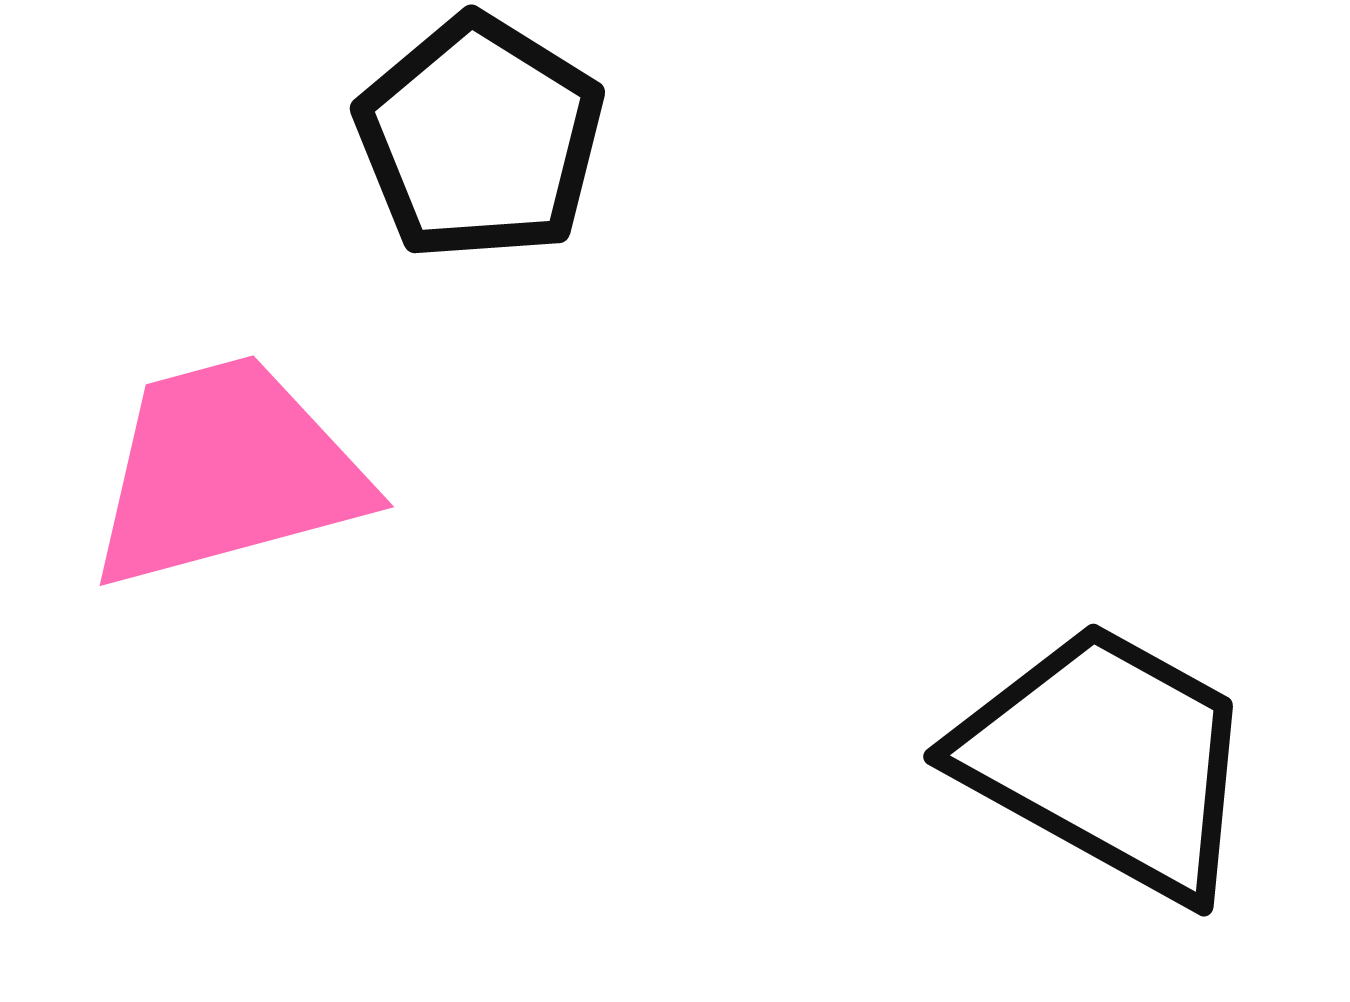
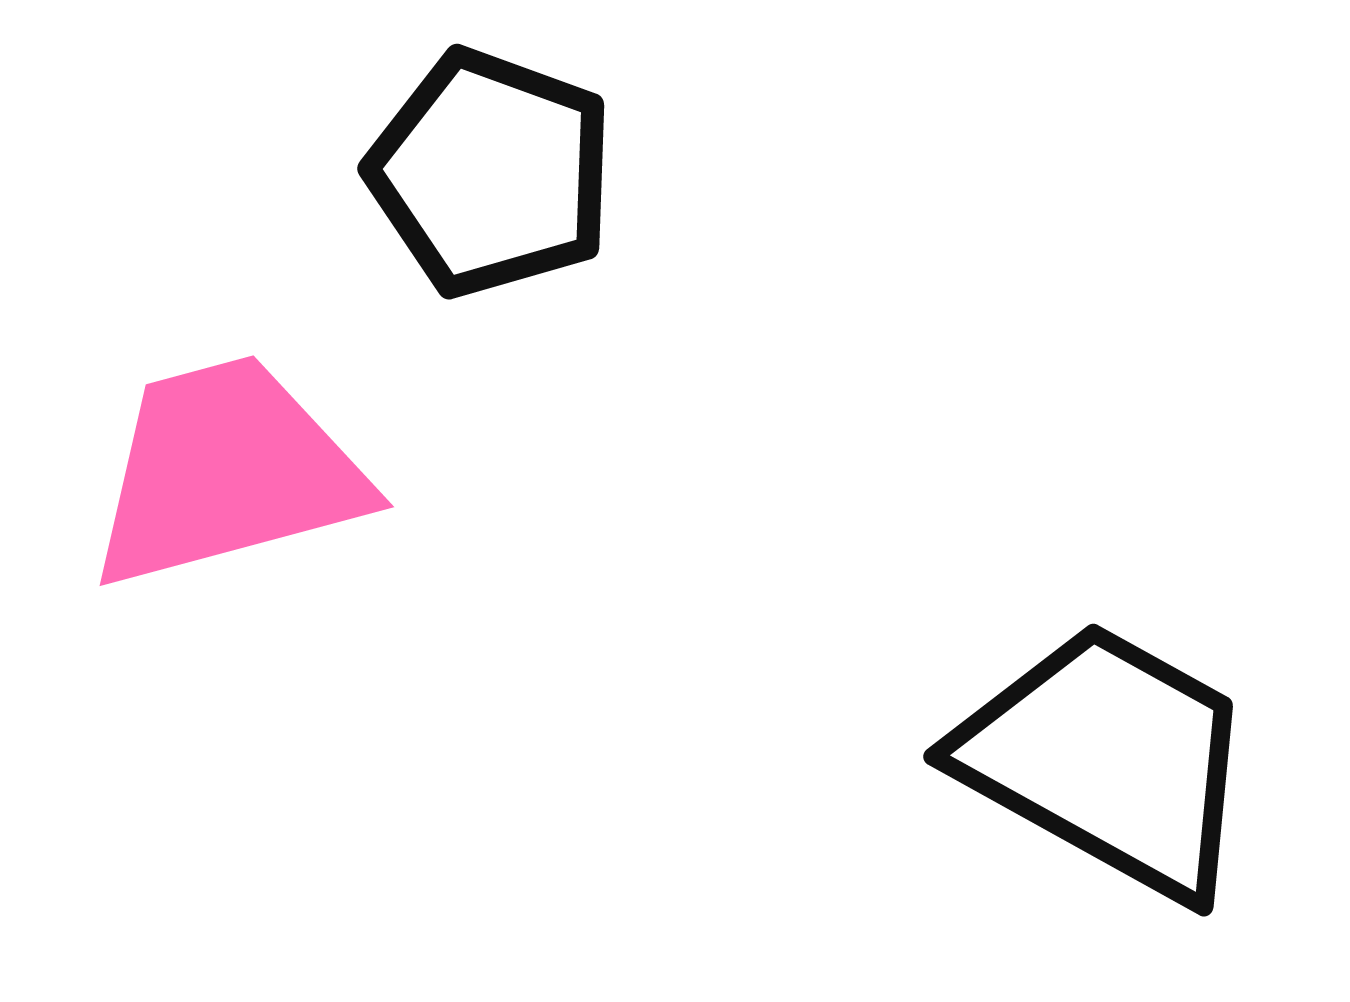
black pentagon: moved 11 px right, 35 px down; rotated 12 degrees counterclockwise
